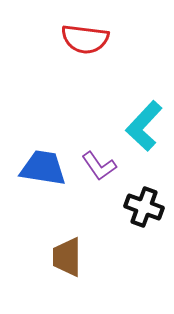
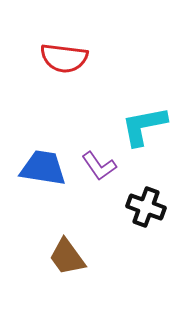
red semicircle: moved 21 px left, 19 px down
cyan L-shape: rotated 36 degrees clockwise
black cross: moved 2 px right
brown trapezoid: rotated 36 degrees counterclockwise
